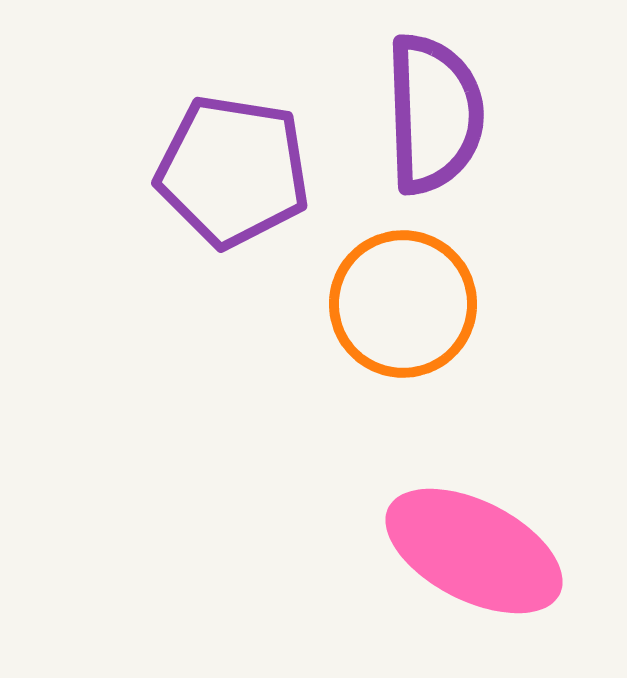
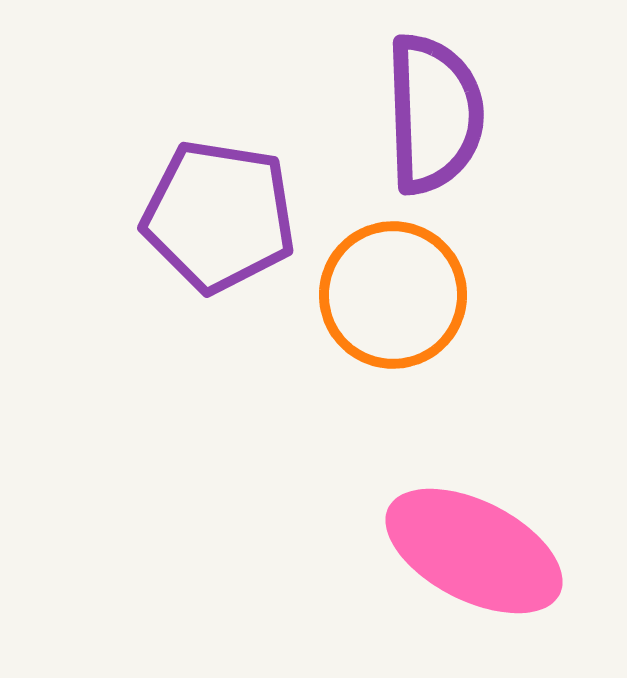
purple pentagon: moved 14 px left, 45 px down
orange circle: moved 10 px left, 9 px up
